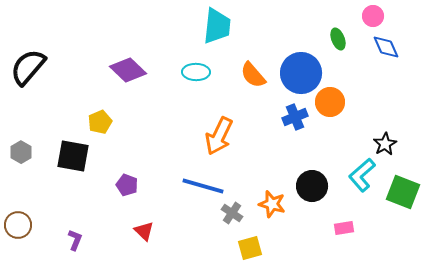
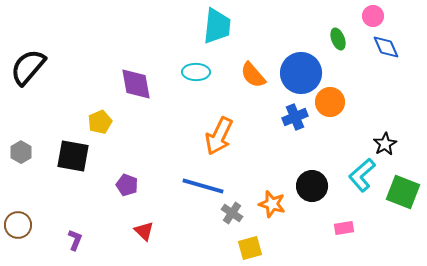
purple diamond: moved 8 px right, 14 px down; rotated 36 degrees clockwise
